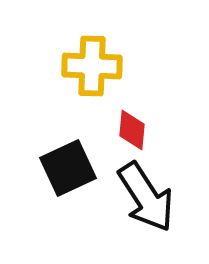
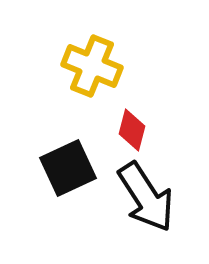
yellow cross: rotated 20 degrees clockwise
red diamond: rotated 9 degrees clockwise
